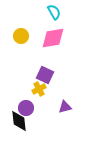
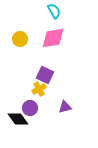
cyan semicircle: moved 1 px up
yellow circle: moved 1 px left, 3 px down
purple circle: moved 4 px right
black diamond: moved 1 px left, 2 px up; rotated 30 degrees counterclockwise
